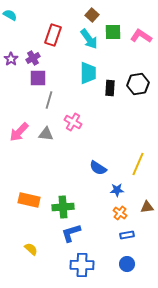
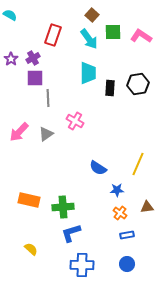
purple square: moved 3 px left
gray line: moved 1 px left, 2 px up; rotated 18 degrees counterclockwise
pink cross: moved 2 px right, 1 px up
gray triangle: rotated 42 degrees counterclockwise
